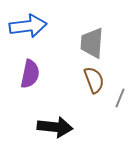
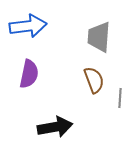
gray trapezoid: moved 7 px right, 6 px up
purple semicircle: moved 1 px left
gray line: rotated 18 degrees counterclockwise
black arrow: rotated 16 degrees counterclockwise
